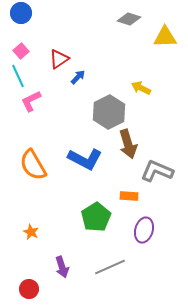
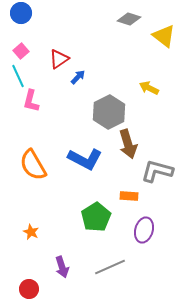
yellow triangle: moved 1 px left, 1 px up; rotated 40 degrees clockwise
yellow arrow: moved 8 px right
pink L-shape: rotated 50 degrees counterclockwise
gray L-shape: rotated 8 degrees counterclockwise
